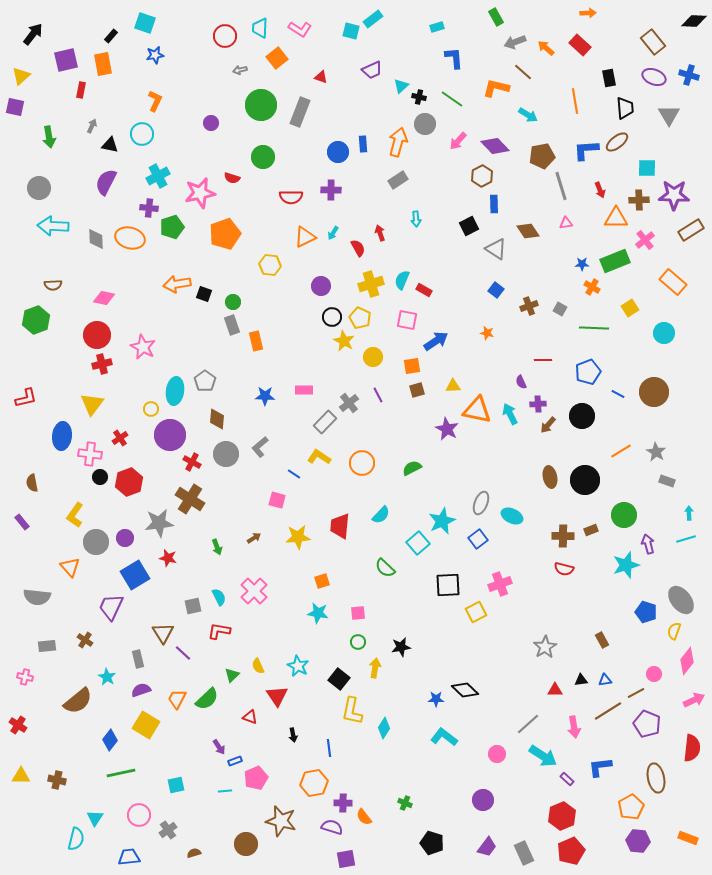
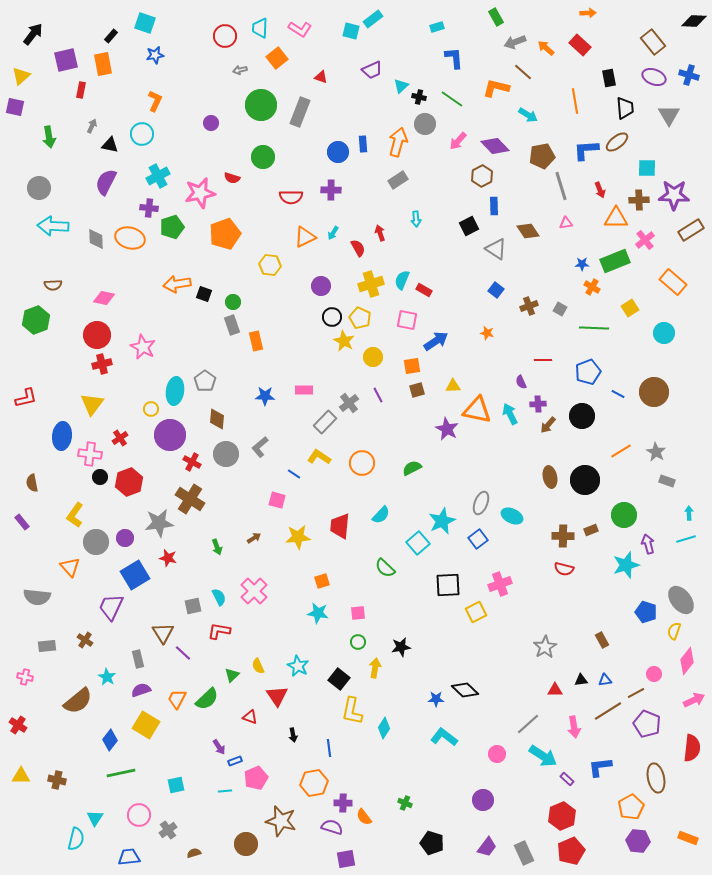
blue rectangle at (494, 204): moved 2 px down
